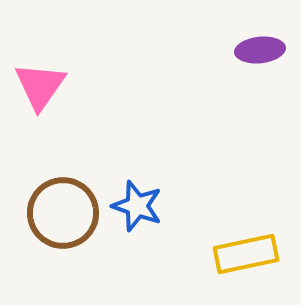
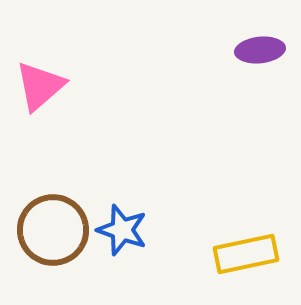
pink triangle: rotated 14 degrees clockwise
blue star: moved 15 px left, 24 px down
brown circle: moved 10 px left, 17 px down
